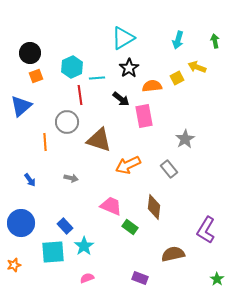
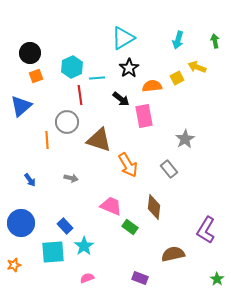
orange line: moved 2 px right, 2 px up
orange arrow: rotated 95 degrees counterclockwise
